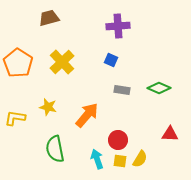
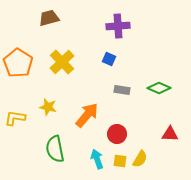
blue square: moved 2 px left, 1 px up
red circle: moved 1 px left, 6 px up
